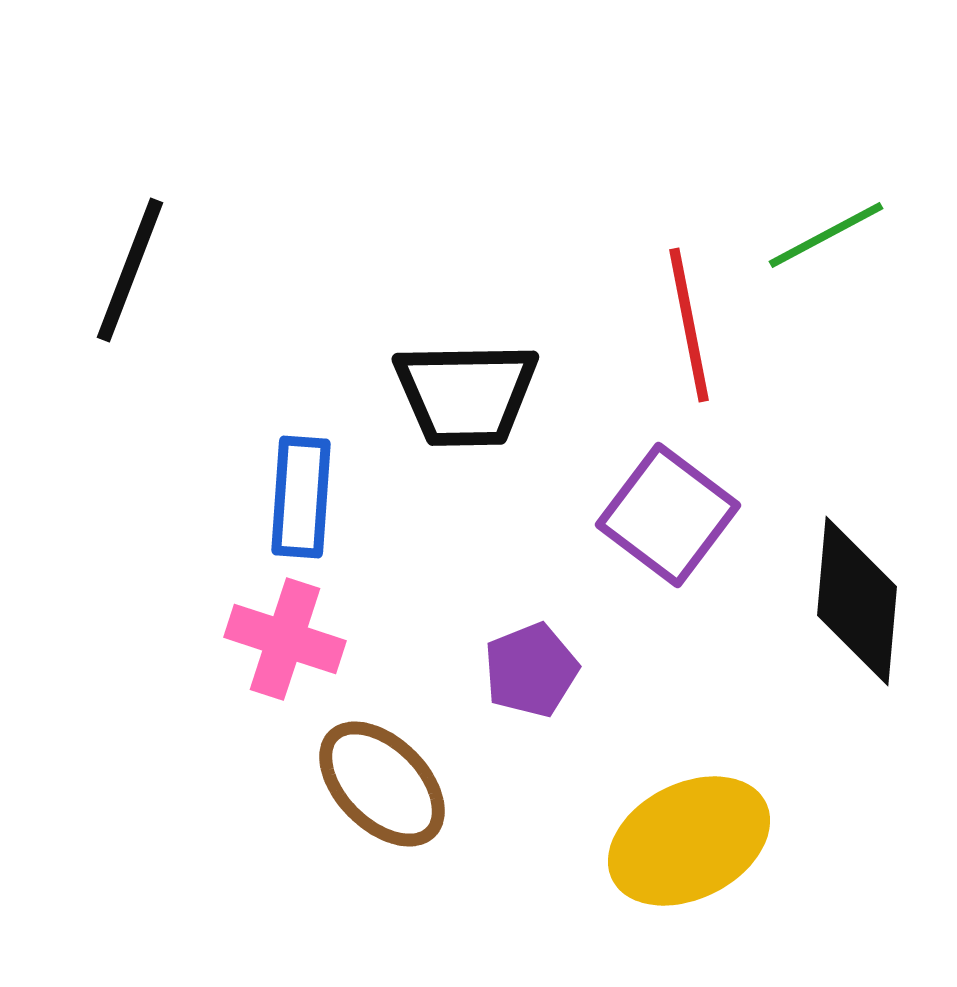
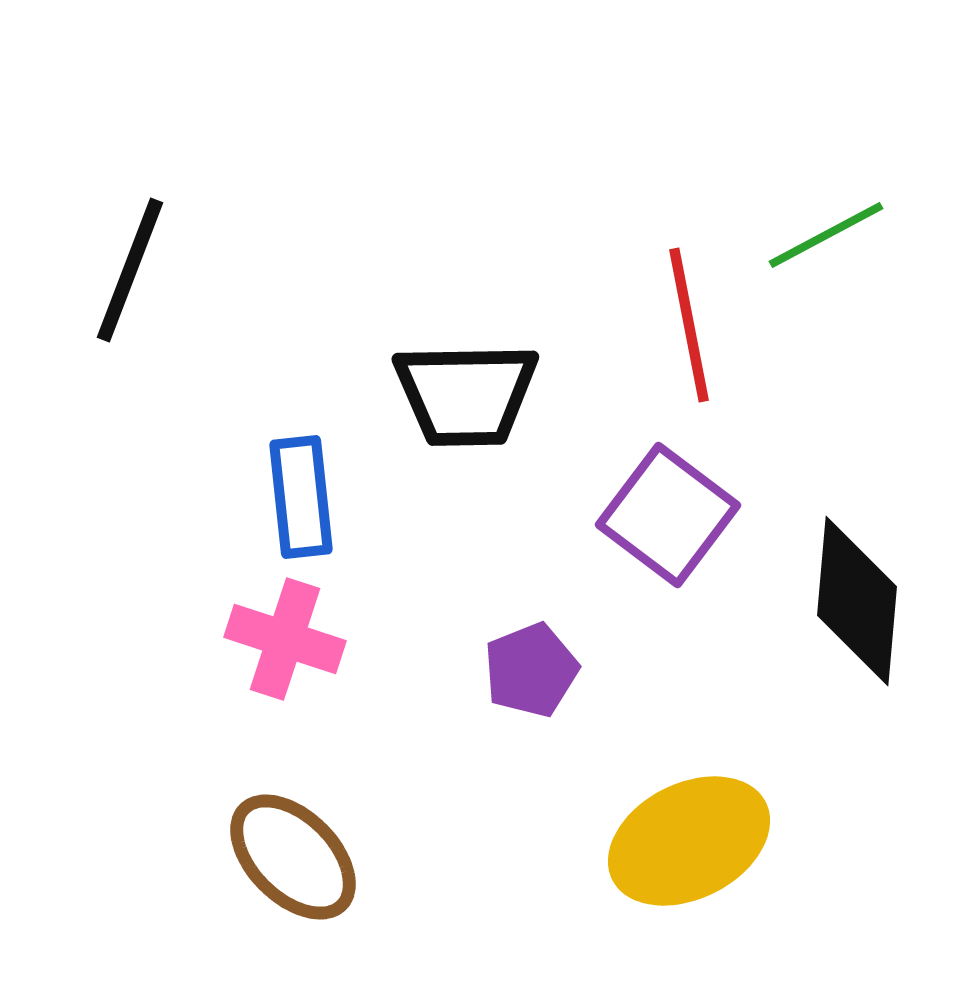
blue rectangle: rotated 10 degrees counterclockwise
brown ellipse: moved 89 px left, 73 px down
